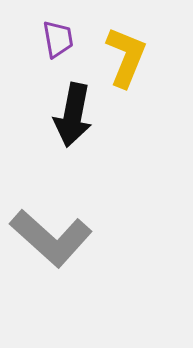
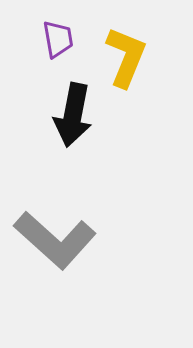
gray L-shape: moved 4 px right, 2 px down
